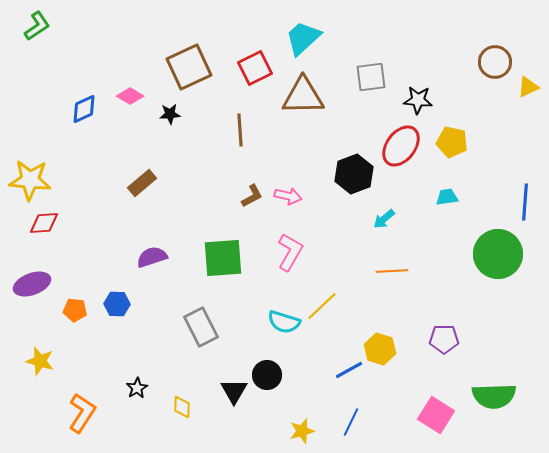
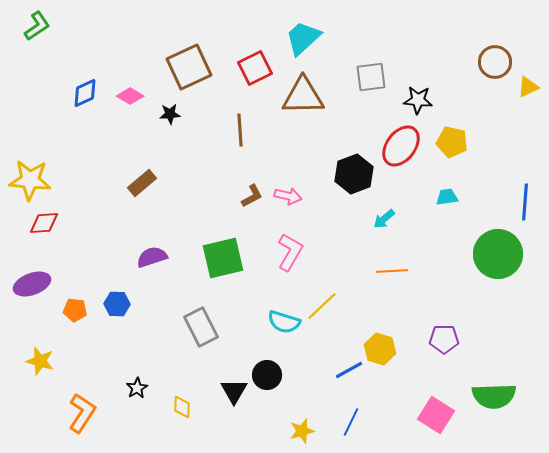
blue diamond at (84, 109): moved 1 px right, 16 px up
green square at (223, 258): rotated 9 degrees counterclockwise
